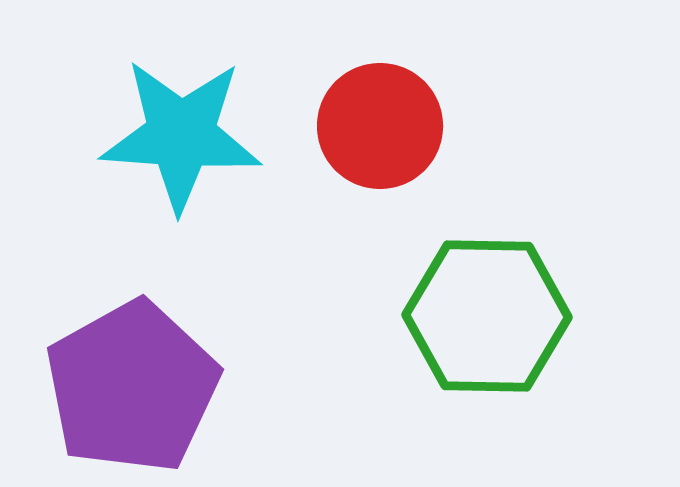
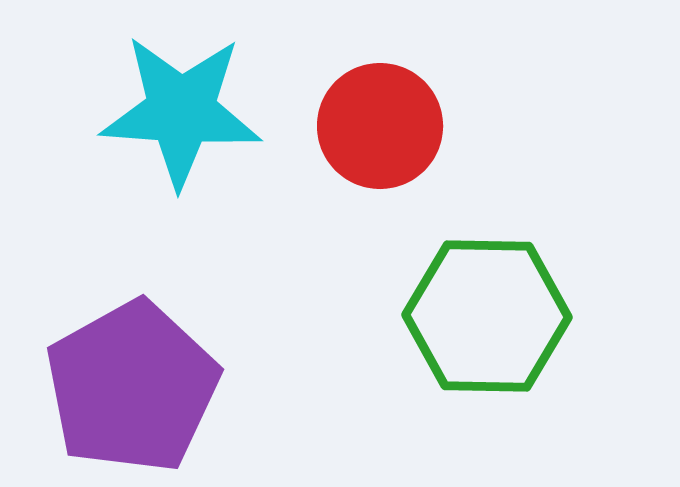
cyan star: moved 24 px up
